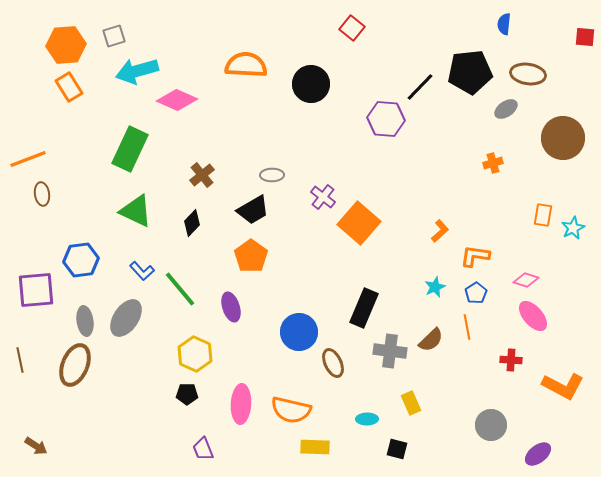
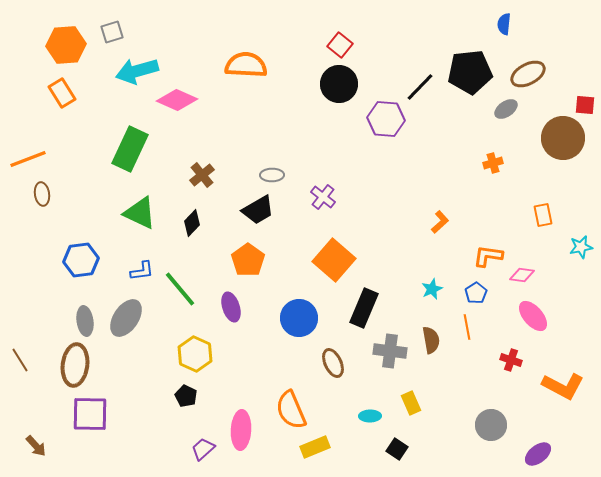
red square at (352, 28): moved 12 px left, 17 px down
gray square at (114, 36): moved 2 px left, 4 px up
red square at (585, 37): moved 68 px down
brown ellipse at (528, 74): rotated 36 degrees counterclockwise
black circle at (311, 84): moved 28 px right
orange rectangle at (69, 87): moved 7 px left, 6 px down
black trapezoid at (253, 210): moved 5 px right
green triangle at (136, 211): moved 4 px right, 2 px down
orange rectangle at (543, 215): rotated 20 degrees counterclockwise
orange square at (359, 223): moved 25 px left, 37 px down
cyan star at (573, 228): moved 8 px right, 19 px down; rotated 15 degrees clockwise
orange L-shape at (440, 231): moved 9 px up
orange pentagon at (251, 256): moved 3 px left, 4 px down
orange L-shape at (475, 256): moved 13 px right
blue L-shape at (142, 271): rotated 55 degrees counterclockwise
pink diamond at (526, 280): moved 4 px left, 5 px up; rotated 10 degrees counterclockwise
cyan star at (435, 287): moved 3 px left, 2 px down
purple square at (36, 290): moved 54 px right, 124 px down; rotated 6 degrees clockwise
blue circle at (299, 332): moved 14 px up
brown semicircle at (431, 340): rotated 56 degrees counterclockwise
brown line at (20, 360): rotated 20 degrees counterclockwise
red cross at (511, 360): rotated 15 degrees clockwise
brown ellipse at (75, 365): rotated 15 degrees counterclockwise
black pentagon at (187, 394): moved 1 px left, 2 px down; rotated 25 degrees clockwise
pink ellipse at (241, 404): moved 26 px down
orange semicircle at (291, 410): rotated 54 degrees clockwise
cyan ellipse at (367, 419): moved 3 px right, 3 px up
brown arrow at (36, 446): rotated 15 degrees clockwise
yellow rectangle at (315, 447): rotated 24 degrees counterclockwise
purple trapezoid at (203, 449): rotated 70 degrees clockwise
black square at (397, 449): rotated 20 degrees clockwise
